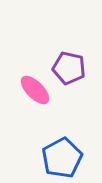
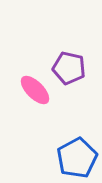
blue pentagon: moved 15 px right
